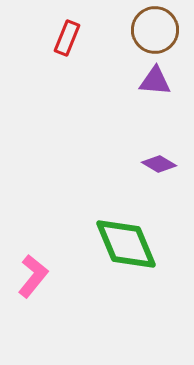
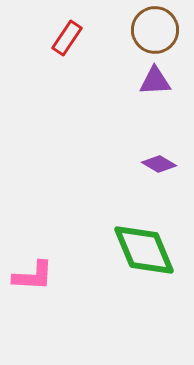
red rectangle: rotated 12 degrees clockwise
purple triangle: rotated 8 degrees counterclockwise
green diamond: moved 18 px right, 6 px down
pink L-shape: rotated 54 degrees clockwise
